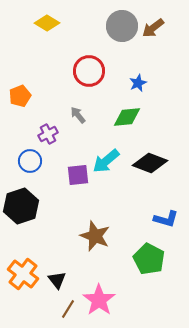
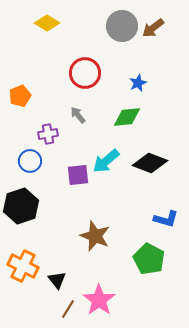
red circle: moved 4 px left, 2 px down
purple cross: rotated 18 degrees clockwise
orange cross: moved 8 px up; rotated 12 degrees counterclockwise
